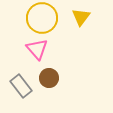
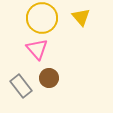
yellow triangle: rotated 18 degrees counterclockwise
